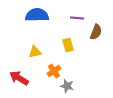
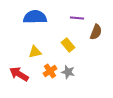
blue semicircle: moved 2 px left, 2 px down
yellow rectangle: rotated 24 degrees counterclockwise
orange cross: moved 4 px left
red arrow: moved 4 px up
gray star: moved 1 px right, 14 px up
